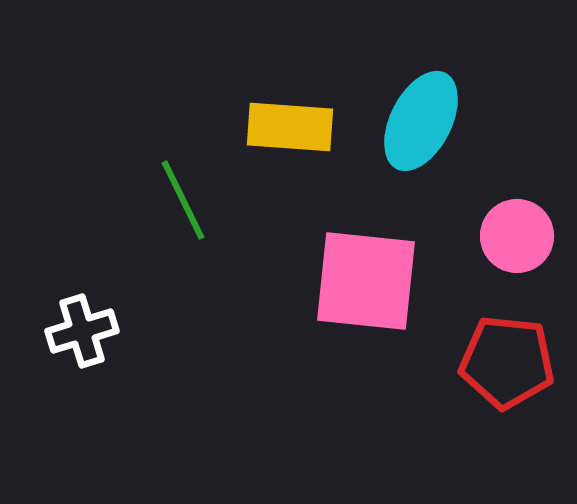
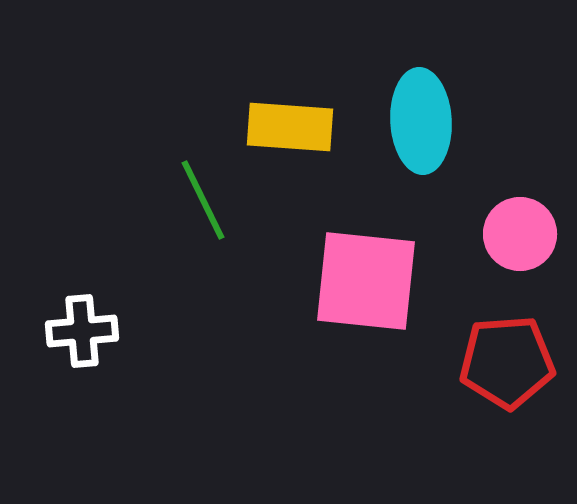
cyan ellipse: rotated 30 degrees counterclockwise
green line: moved 20 px right
pink circle: moved 3 px right, 2 px up
white cross: rotated 12 degrees clockwise
red pentagon: rotated 10 degrees counterclockwise
